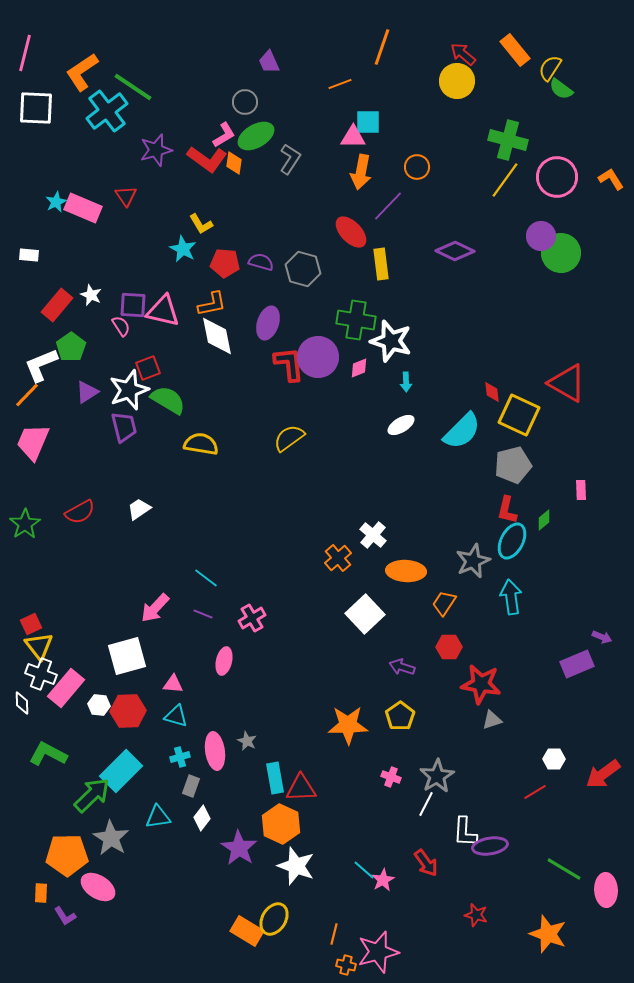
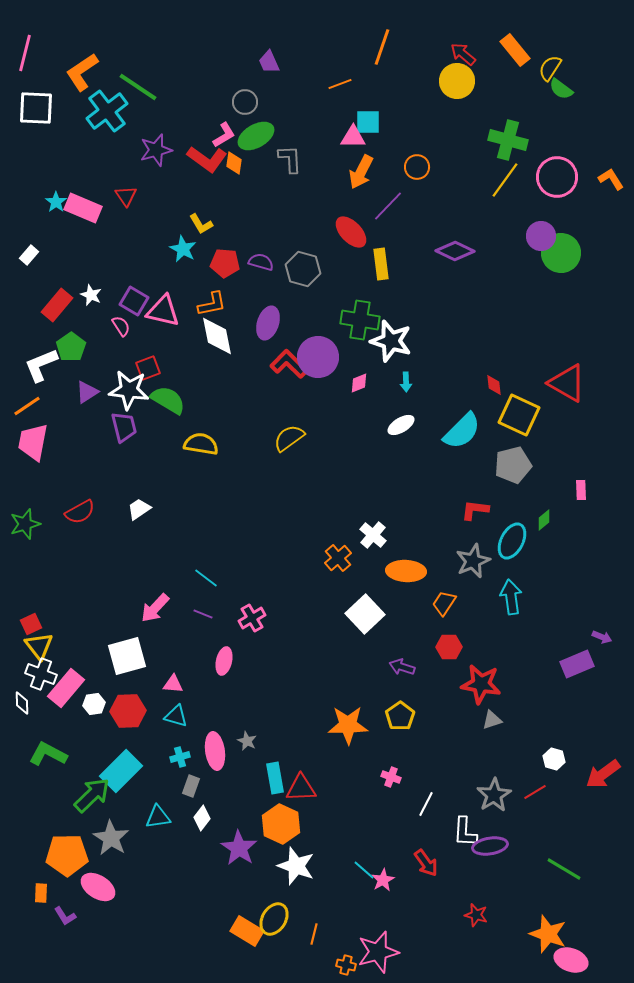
green line at (133, 87): moved 5 px right
gray L-shape at (290, 159): rotated 36 degrees counterclockwise
orange arrow at (361, 172): rotated 16 degrees clockwise
cyan star at (56, 202): rotated 10 degrees counterclockwise
white rectangle at (29, 255): rotated 54 degrees counterclockwise
purple square at (133, 305): moved 1 px right, 4 px up; rotated 28 degrees clockwise
green cross at (356, 320): moved 4 px right
red L-shape at (289, 364): rotated 39 degrees counterclockwise
pink diamond at (359, 368): moved 15 px down
white star at (129, 390): rotated 27 degrees clockwise
red diamond at (492, 392): moved 2 px right, 7 px up
orange line at (27, 395): moved 11 px down; rotated 12 degrees clockwise
pink trapezoid at (33, 442): rotated 12 degrees counterclockwise
red L-shape at (507, 510): moved 32 px left; rotated 84 degrees clockwise
green star at (25, 524): rotated 16 degrees clockwise
white hexagon at (99, 705): moved 5 px left, 1 px up; rotated 15 degrees counterclockwise
white hexagon at (554, 759): rotated 15 degrees clockwise
gray star at (437, 776): moved 57 px right, 19 px down
pink ellipse at (606, 890): moved 35 px left, 70 px down; rotated 68 degrees counterclockwise
orange line at (334, 934): moved 20 px left
